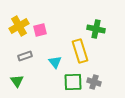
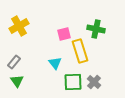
pink square: moved 24 px right, 4 px down
gray rectangle: moved 11 px left, 6 px down; rotated 32 degrees counterclockwise
cyan triangle: moved 1 px down
gray cross: rotated 24 degrees clockwise
